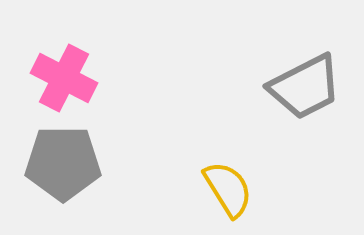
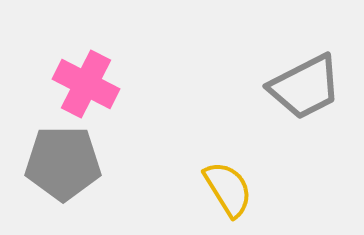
pink cross: moved 22 px right, 6 px down
